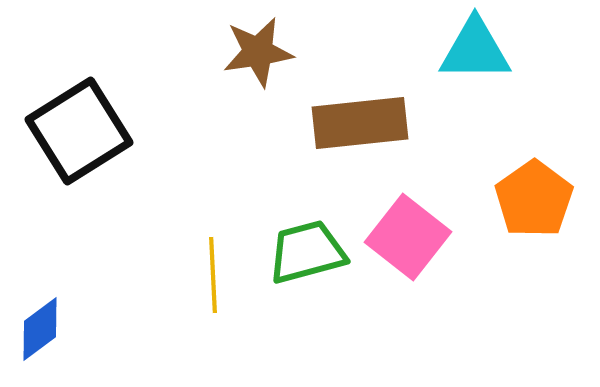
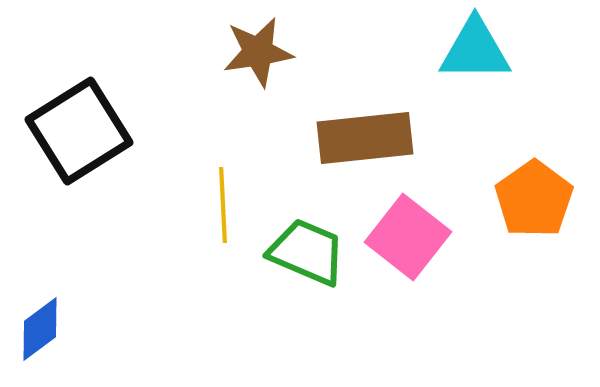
brown rectangle: moved 5 px right, 15 px down
green trapezoid: rotated 38 degrees clockwise
yellow line: moved 10 px right, 70 px up
